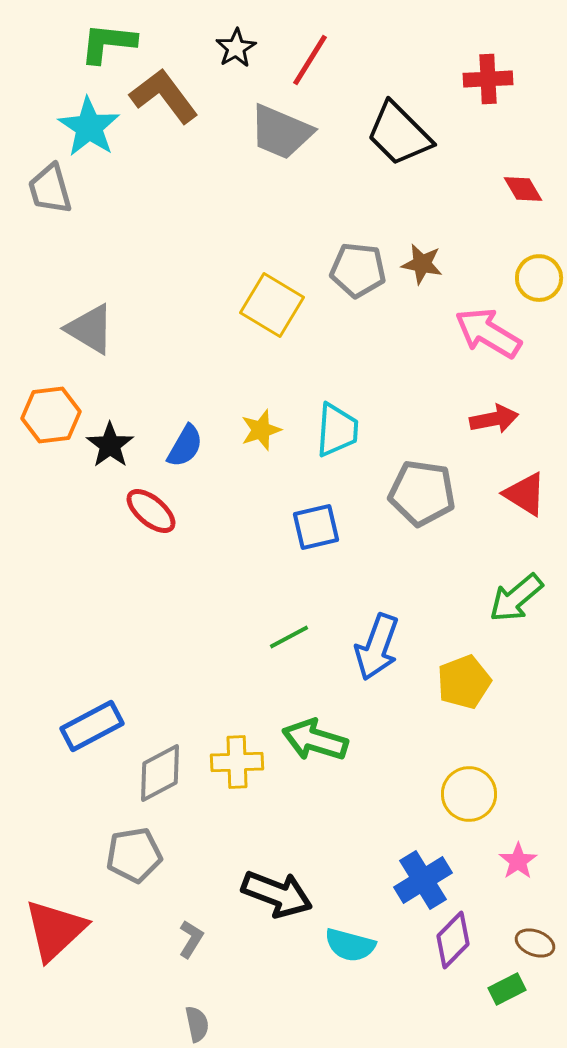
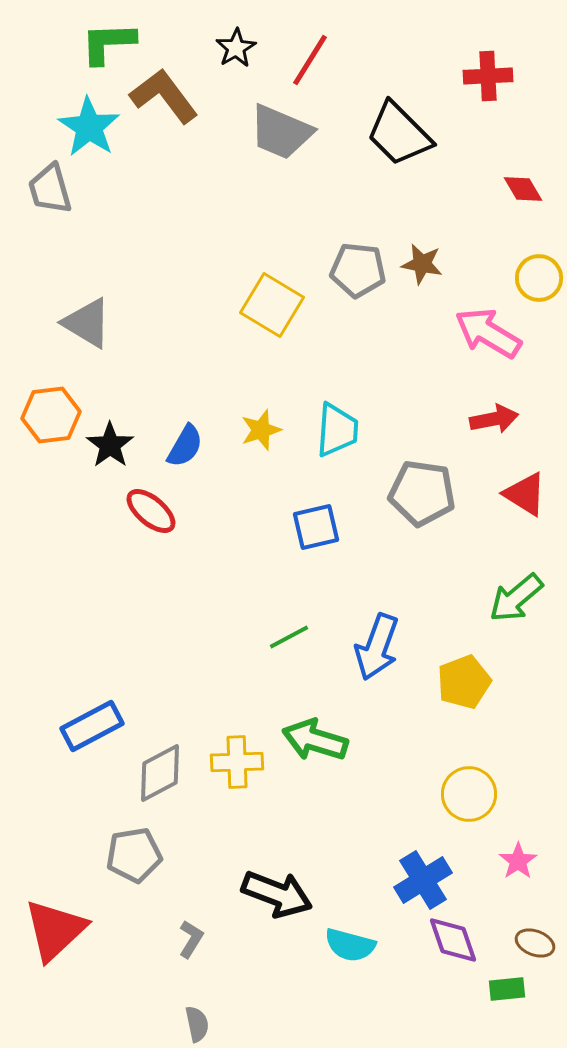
green L-shape at (108, 43): rotated 8 degrees counterclockwise
red cross at (488, 79): moved 3 px up
gray triangle at (90, 329): moved 3 px left, 6 px up
purple diamond at (453, 940): rotated 64 degrees counterclockwise
green rectangle at (507, 989): rotated 21 degrees clockwise
